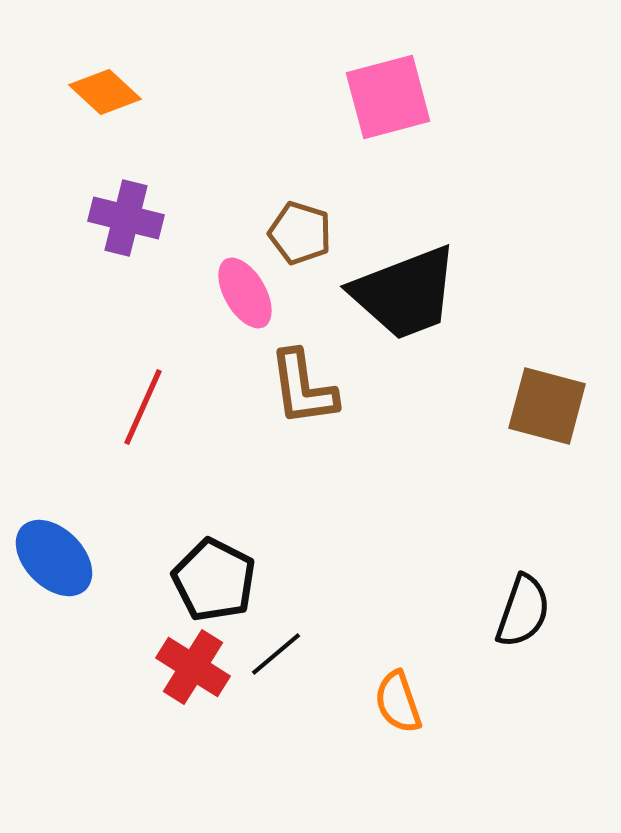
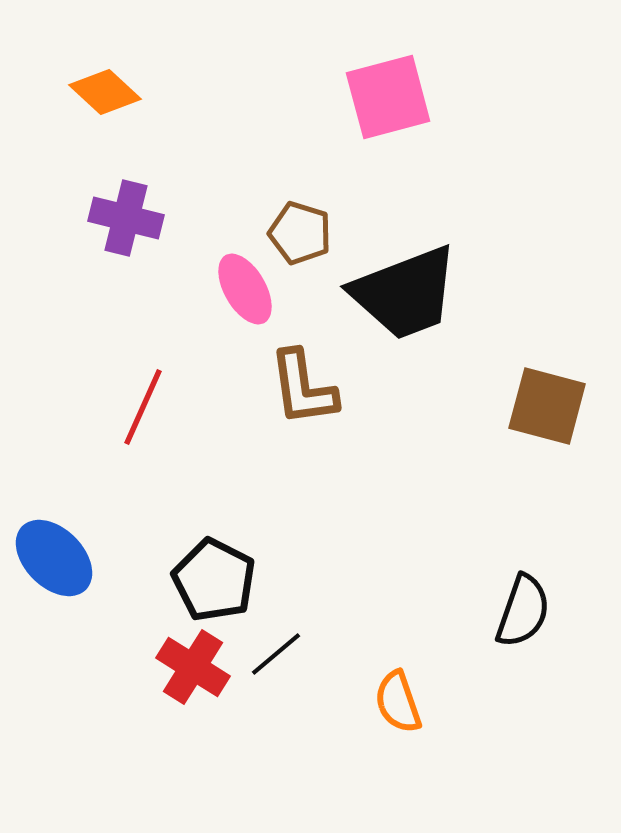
pink ellipse: moved 4 px up
